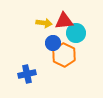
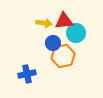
orange hexagon: moved 1 px left, 1 px down; rotated 20 degrees clockwise
